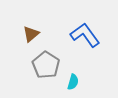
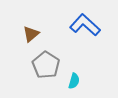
blue L-shape: moved 10 px up; rotated 12 degrees counterclockwise
cyan semicircle: moved 1 px right, 1 px up
